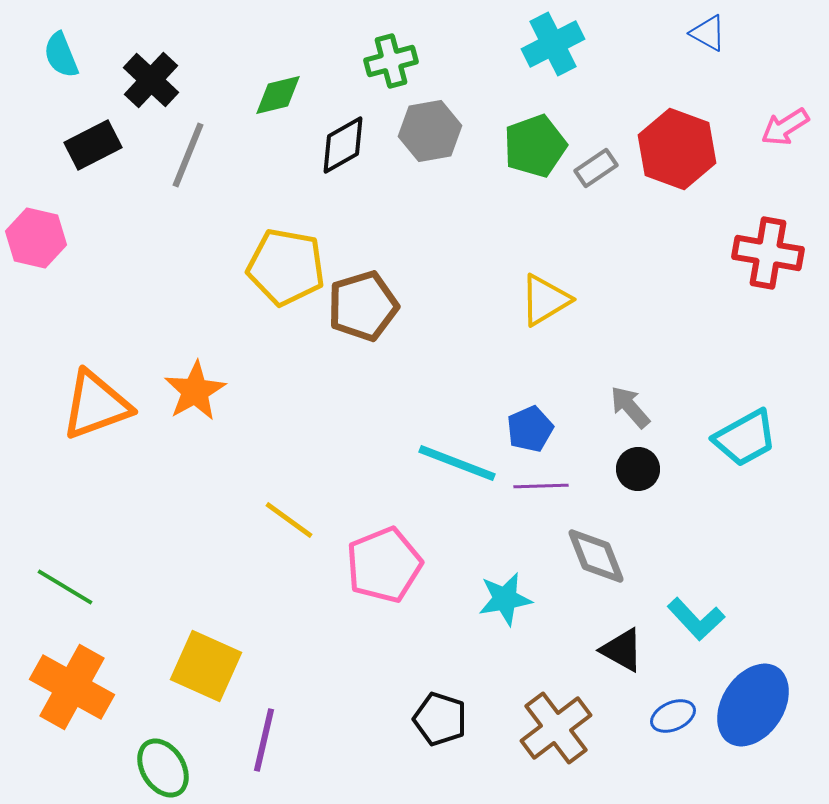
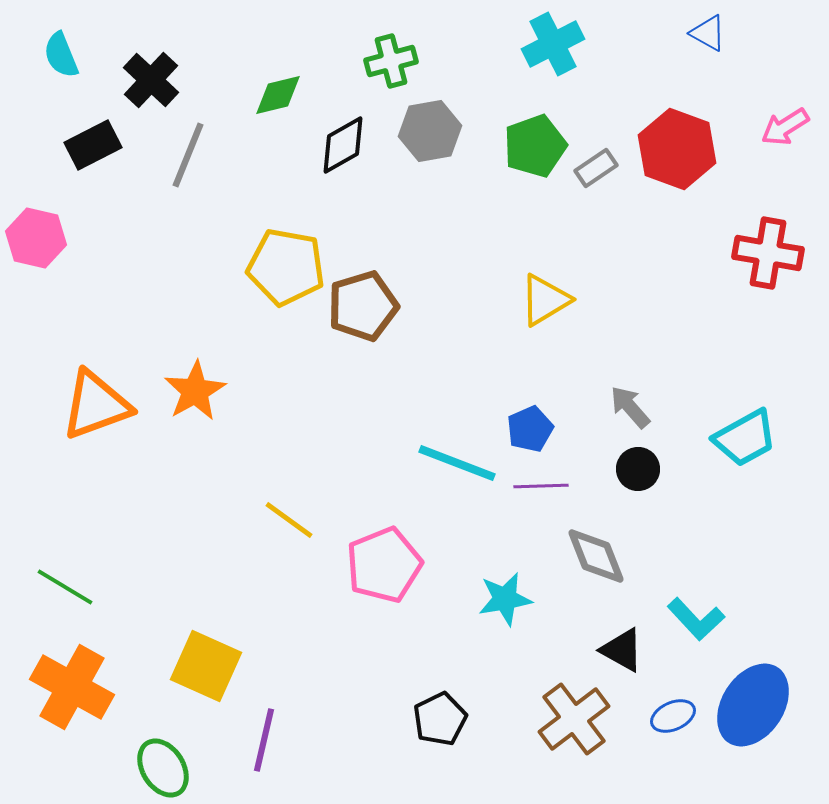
black pentagon at (440, 719): rotated 28 degrees clockwise
brown cross at (556, 728): moved 18 px right, 9 px up
